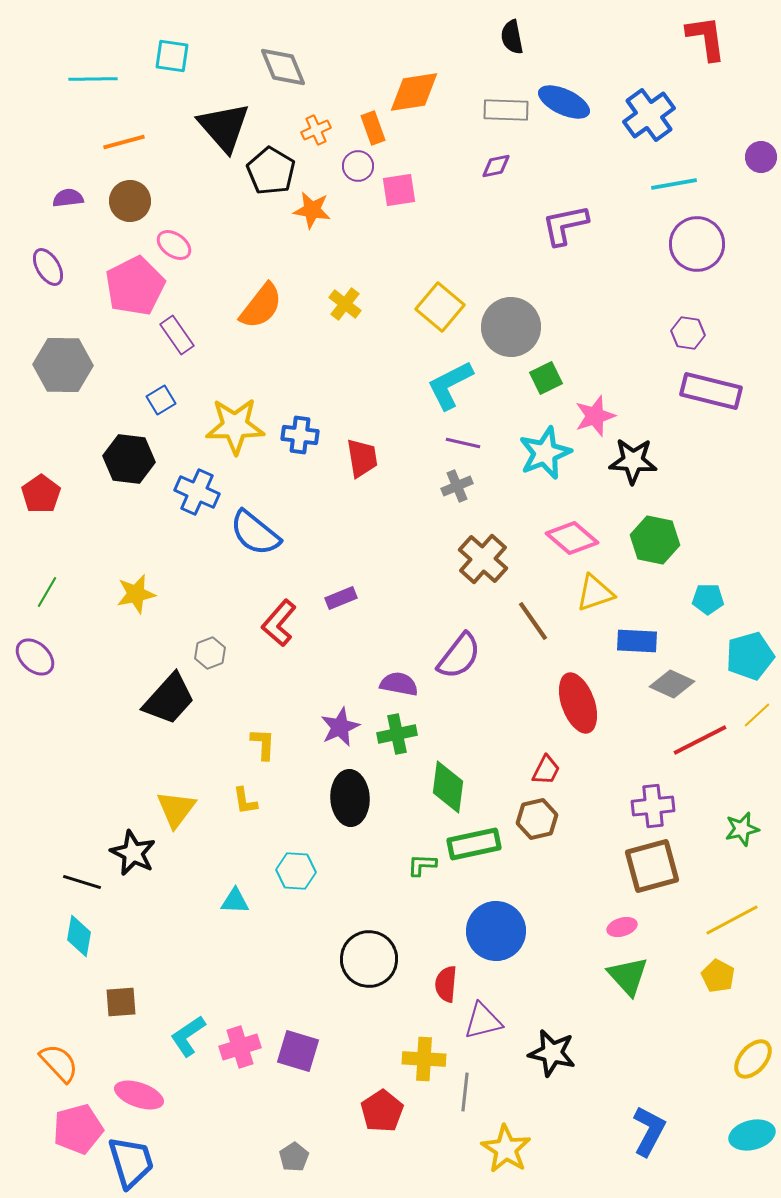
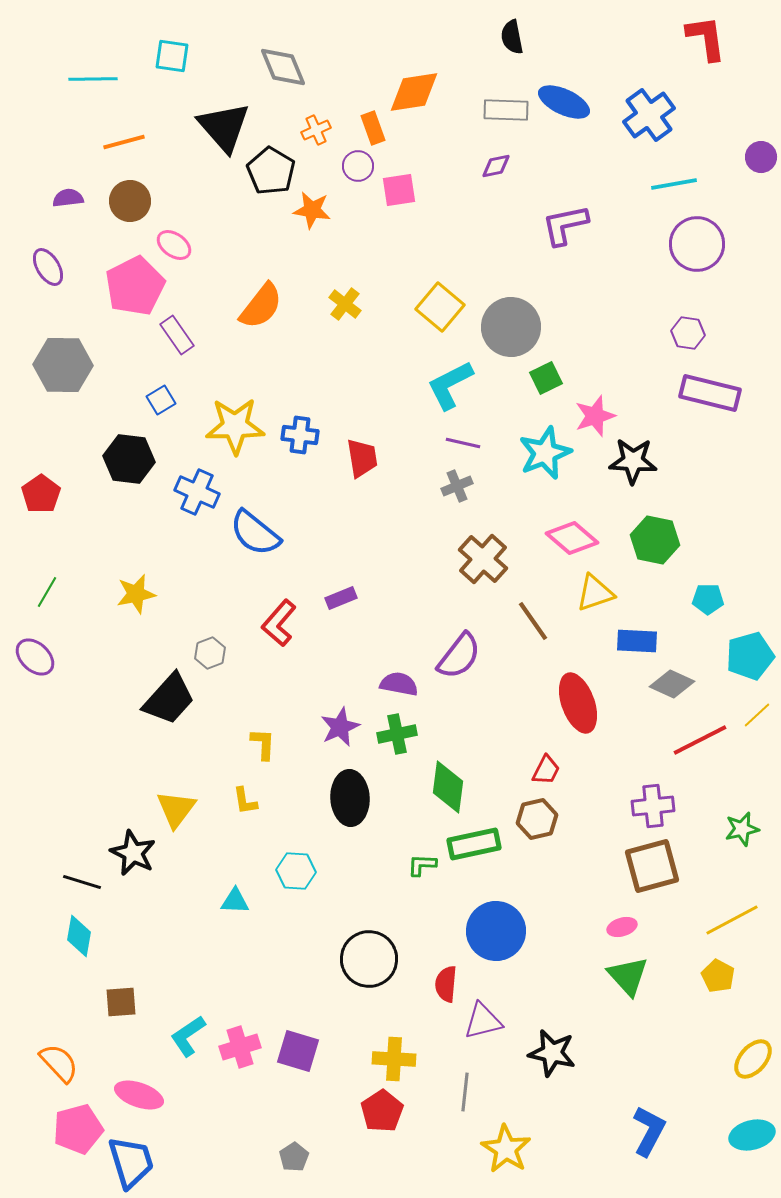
purple rectangle at (711, 391): moved 1 px left, 2 px down
yellow cross at (424, 1059): moved 30 px left
